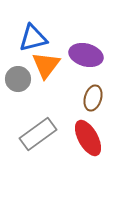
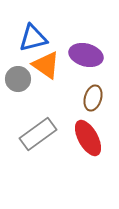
orange triangle: rotated 32 degrees counterclockwise
